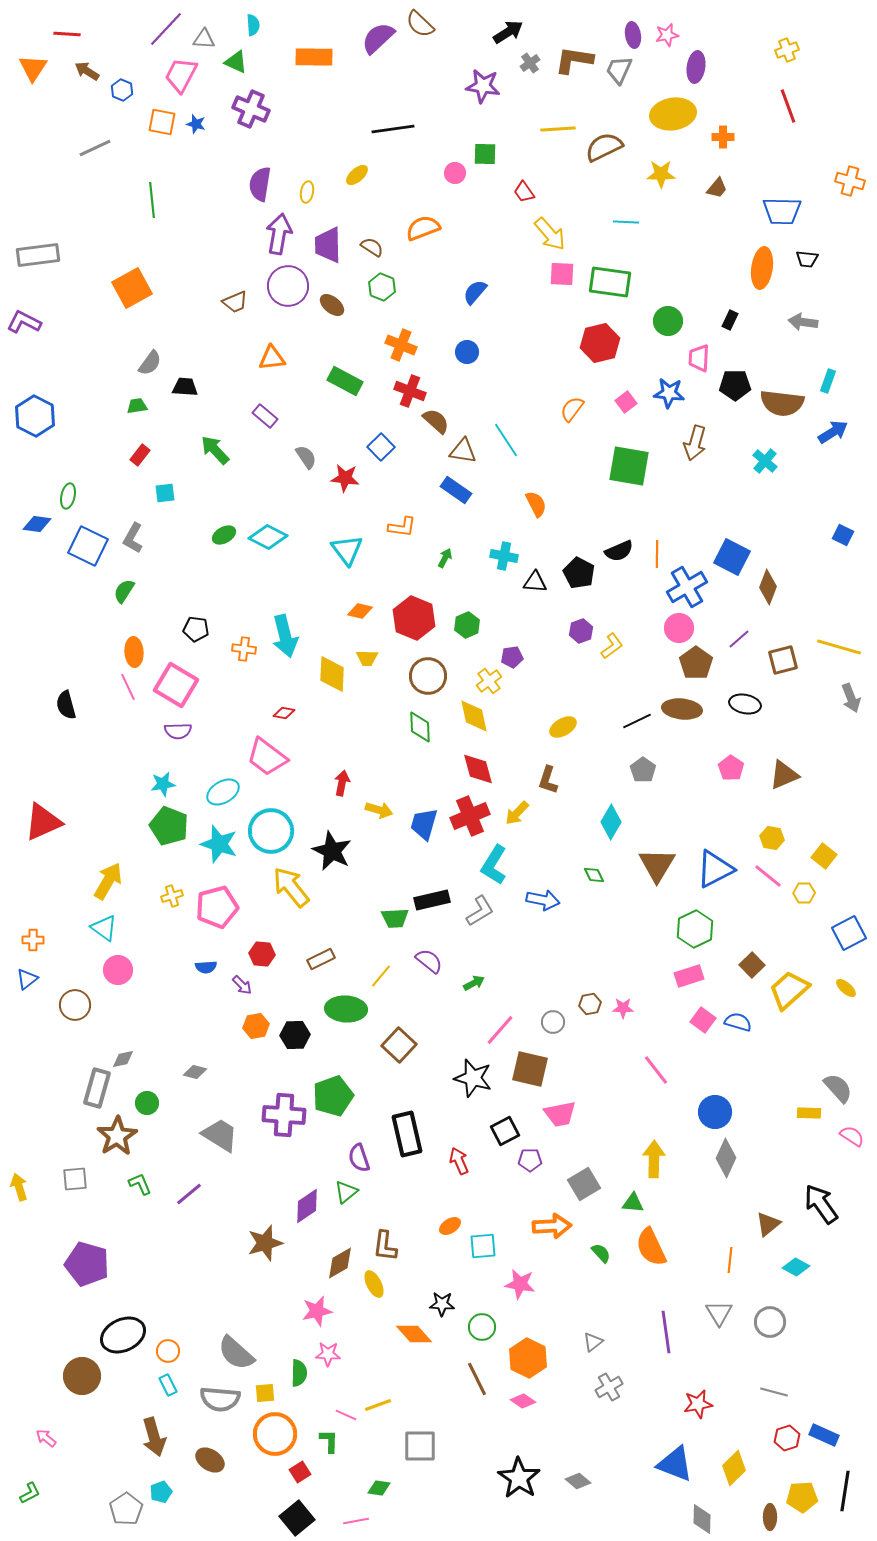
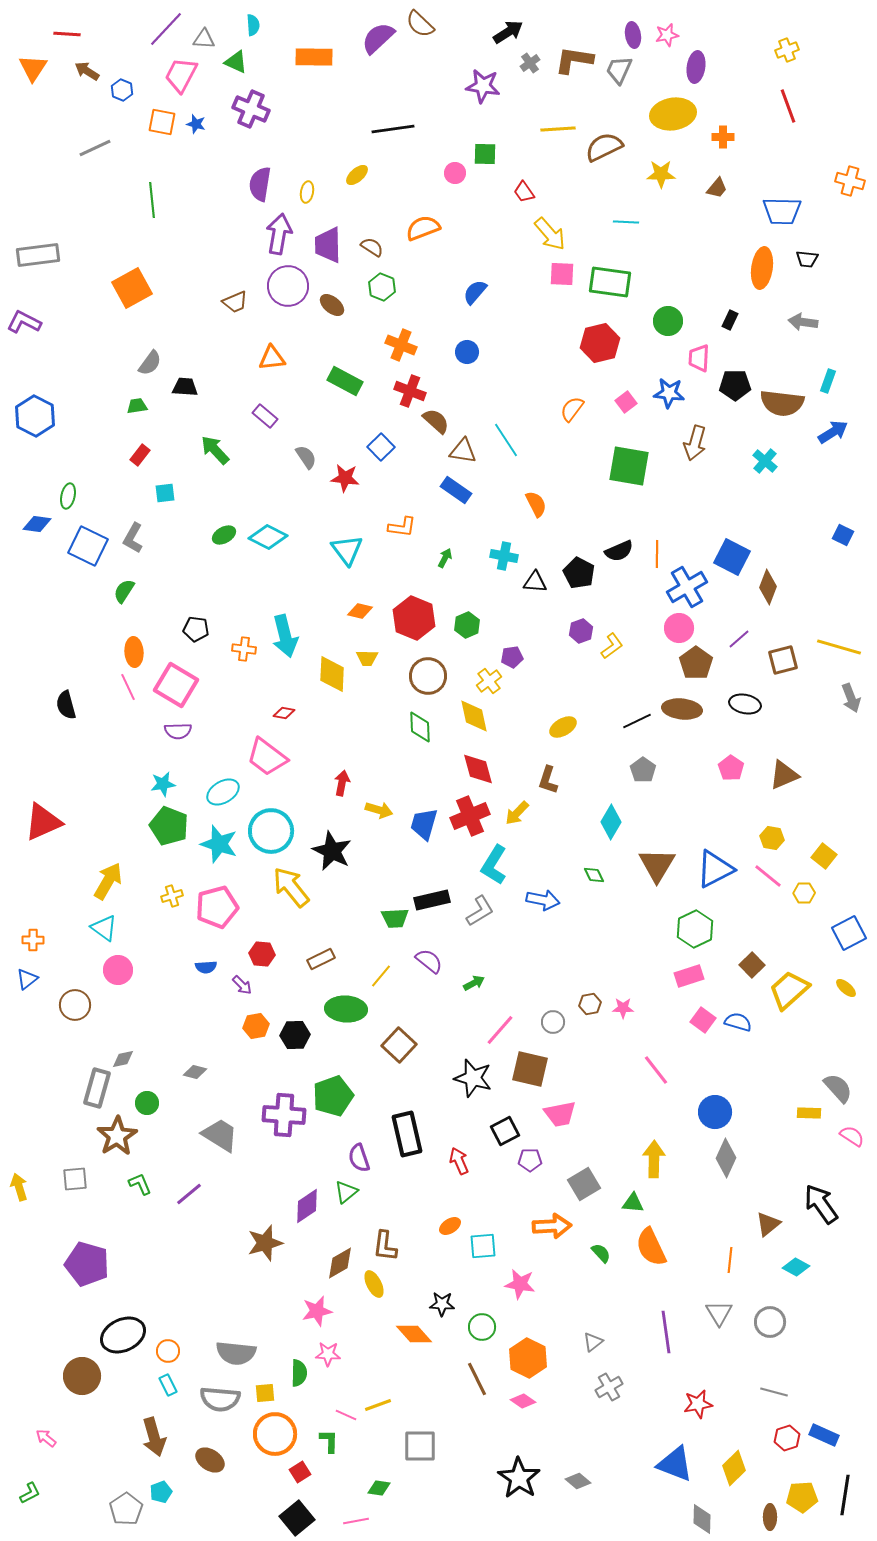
gray semicircle at (236, 1353): rotated 36 degrees counterclockwise
black line at (845, 1491): moved 4 px down
